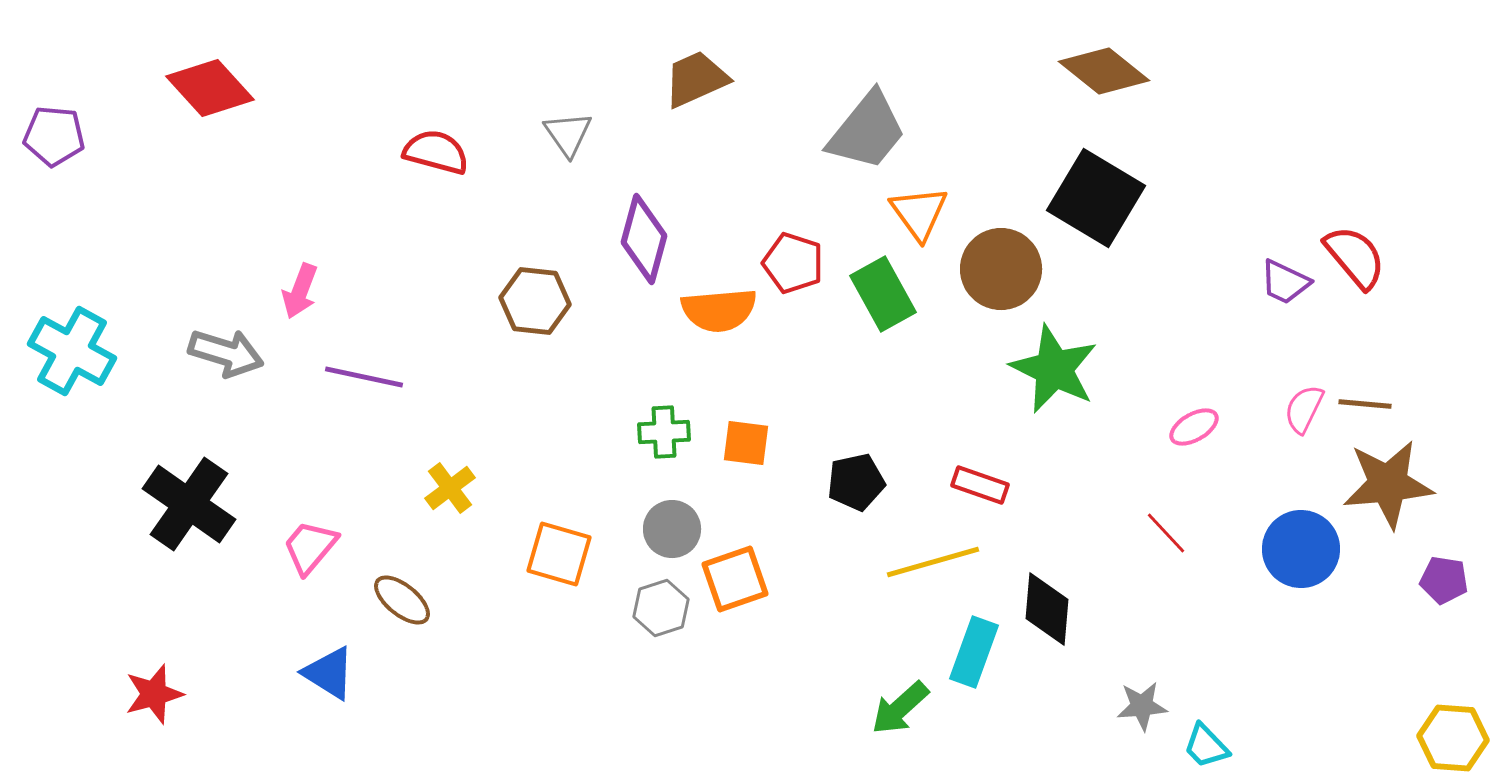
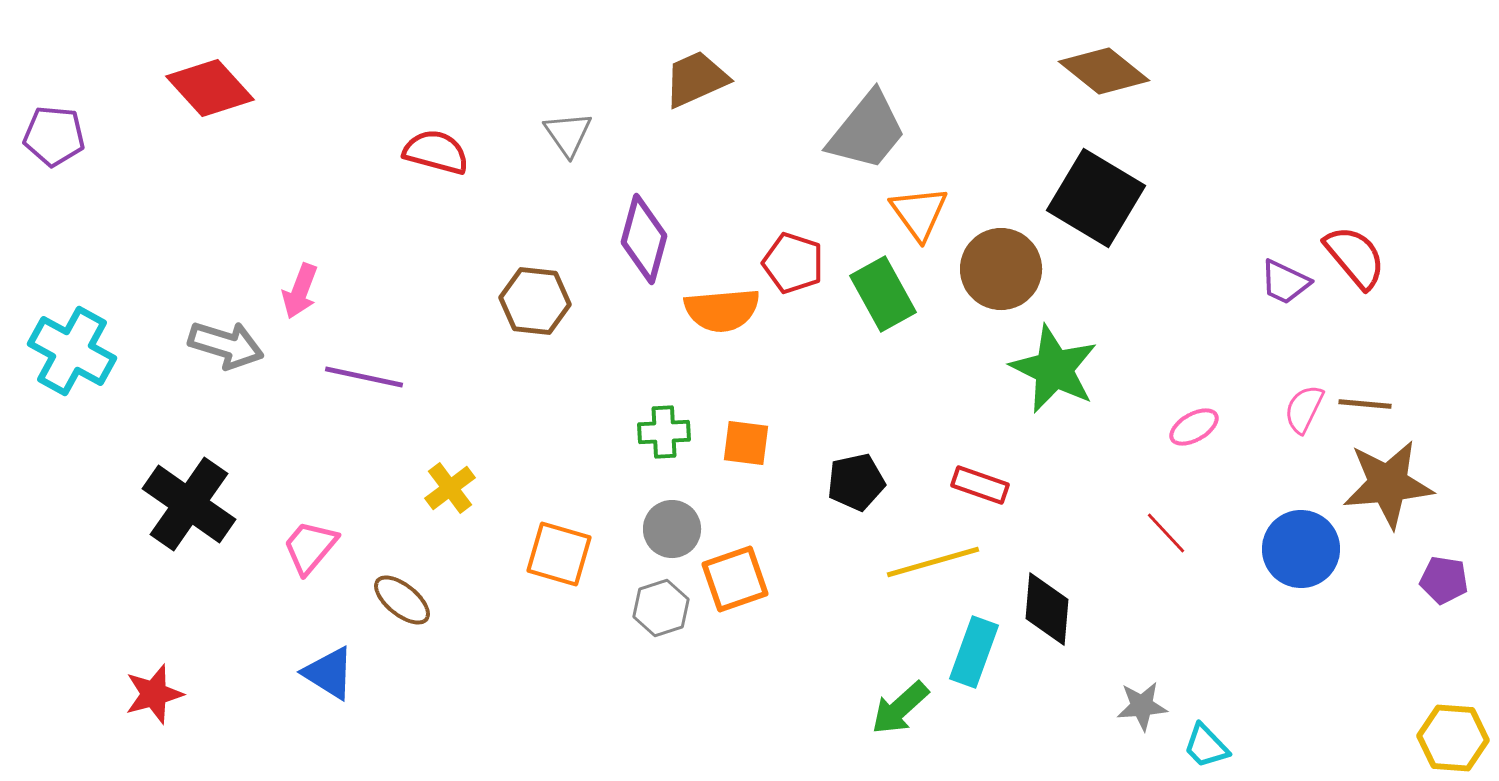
orange semicircle at (719, 310): moved 3 px right
gray arrow at (226, 353): moved 8 px up
